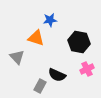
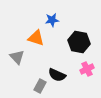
blue star: moved 2 px right
